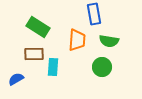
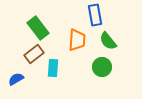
blue rectangle: moved 1 px right, 1 px down
green rectangle: moved 1 px down; rotated 20 degrees clockwise
green semicircle: moved 1 px left; rotated 42 degrees clockwise
brown rectangle: rotated 36 degrees counterclockwise
cyan rectangle: moved 1 px down
